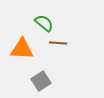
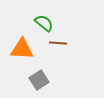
gray square: moved 2 px left, 1 px up
